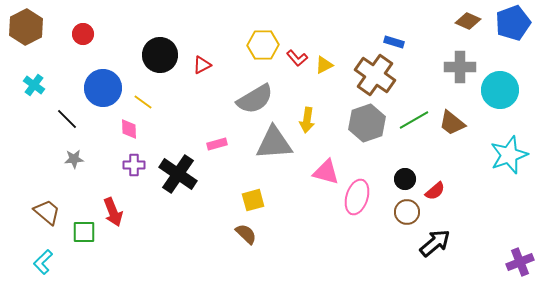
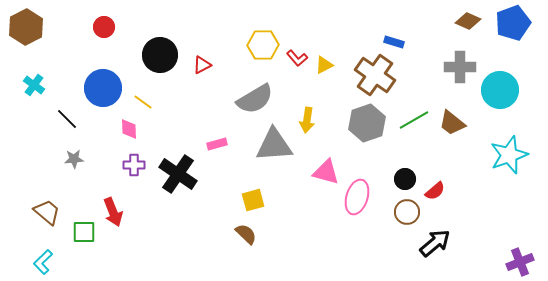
red circle at (83, 34): moved 21 px right, 7 px up
gray triangle at (274, 143): moved 2 px down
